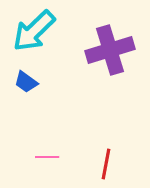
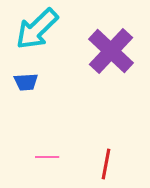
cyan arrow: moved 3 px right, 2 px up
purple cross: moved 1 px right, 1 px down; rotated 30 degrees counterclockwise
blue trapezoid: rotated 40 degrees counterclockwise
